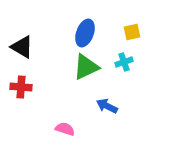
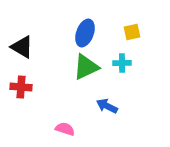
cyan cross: moved 2 px left, 1 px down; rotated 18 degrees clockwise
